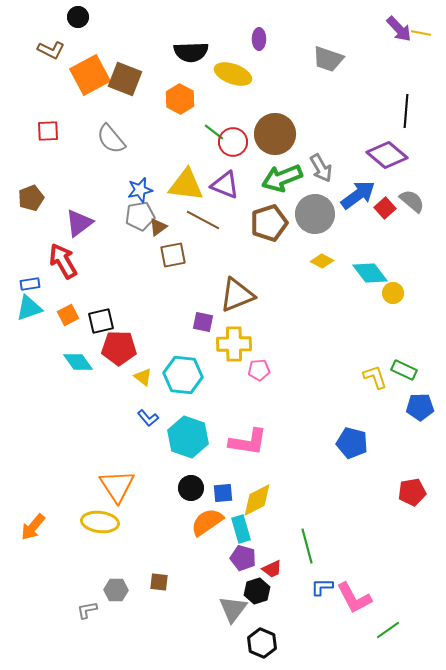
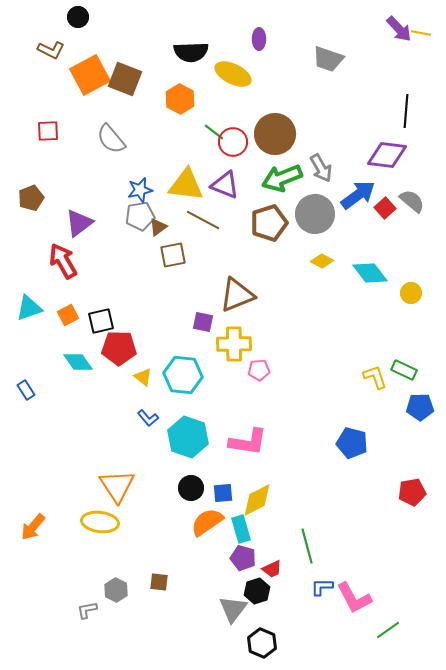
yellow ellipse at (233, 74): rotated 6 degrees clockwise
purple diamond at (387, 155): rotated 33 degrees counterclockwise
blue rectangle at (30, 284): moved 4 px left, 106 px down; rotated 66 degrees clockwise
yellow circle at (393, 293): moved 18 px right
gray hexagon at (116, 590): rotated 25 degrees clockwise
